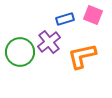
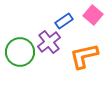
pink square: rotated 18 degrees clockwise
blue rectangle: moved 1 px left, 2 px down; rotated 18 degrees counterclockwise
orange L-shape: moved 2 px right
